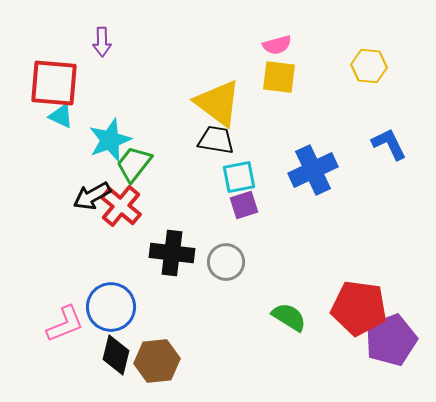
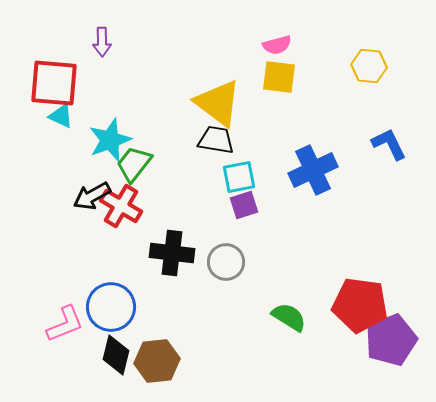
red cross: rotated 9 degrees counterclockwise
red pentagon: moved 1 px right, 3 px up
